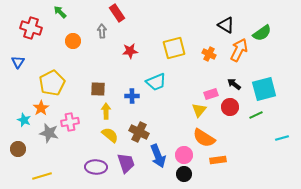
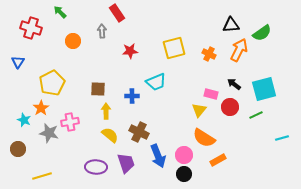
black triangle: moved 5 px right; rotated 36 degrees counterclockwise
pink rectangle: rotated 32 degrees clockwise
orange rectangle: rotated 21 degrees counterclockwise
